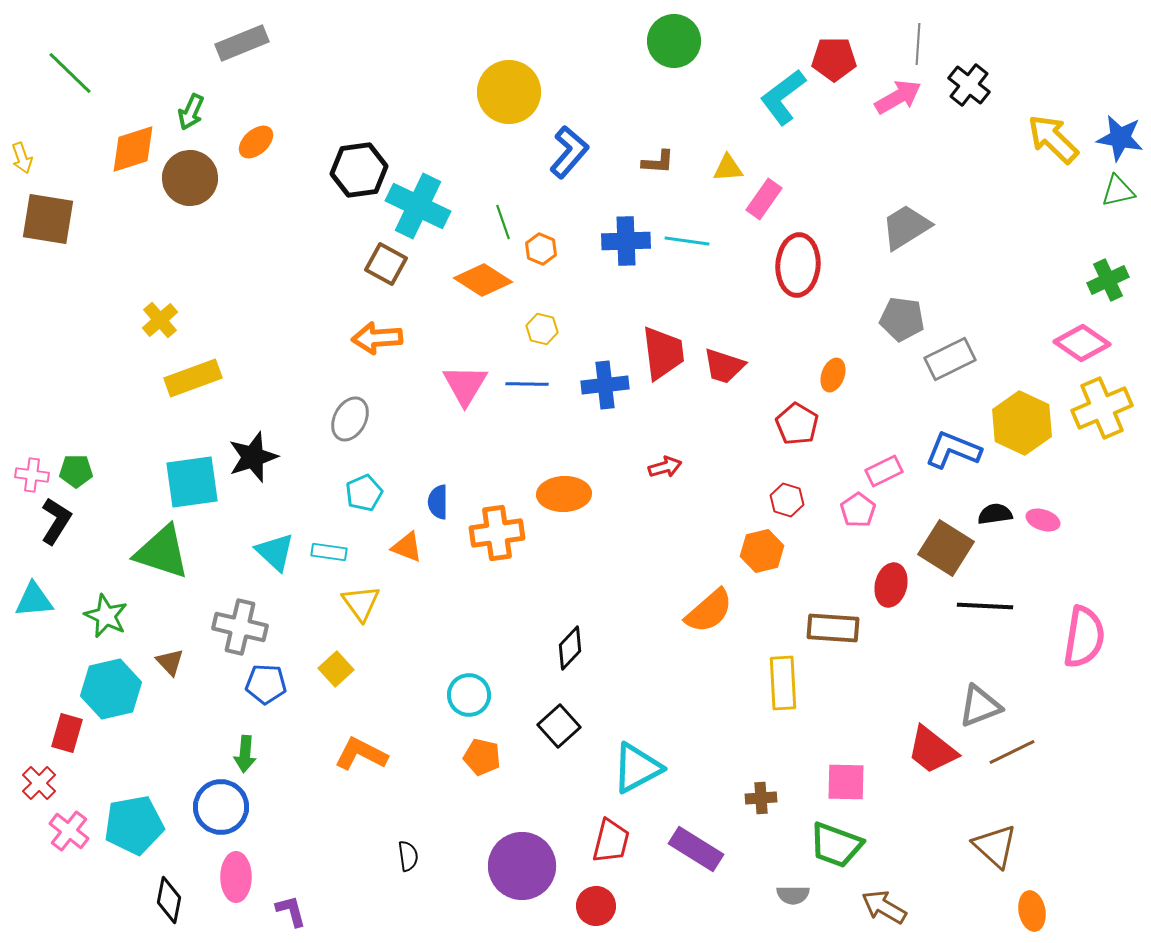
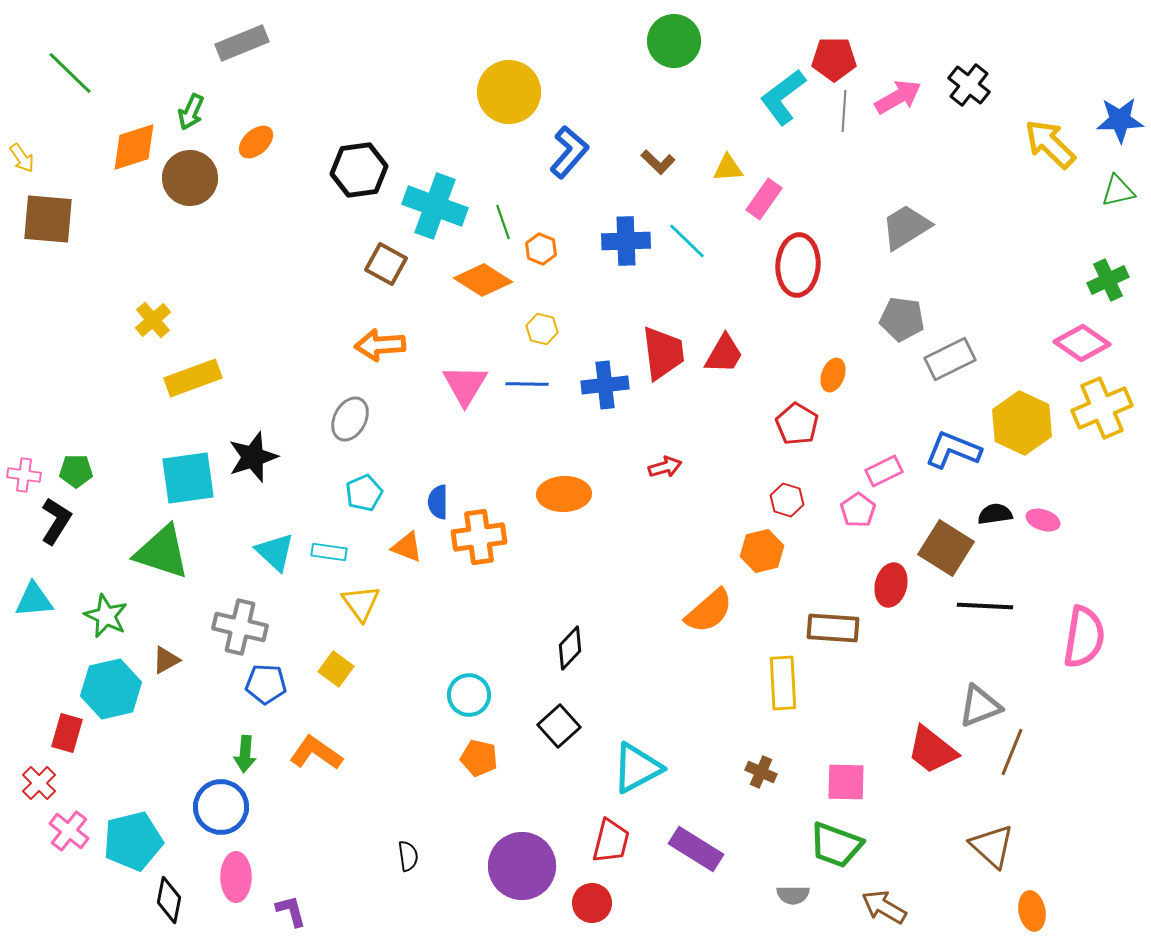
gray line at (918, 44): moved 74 px left, 67 px down
blue star at (1120, 138): moved 18 px up; rotated 12 degrees counterclockwise
yellow arrow at (1053, 139): moved 3 px left, 5 px down
orange diamond at (133, 149): moved 1 px right, 2 px up
yellow arrow at (22, 158): rotated 16 degrees counterclockwise
brown L-shape at (658, 162): rotated 40 degrees clockwise
cyan cross at (418, 206): moved 17 px right; rotated 6 degrees counterclockwise
brown square at (48, 219): rotated 4 degrees counterclockwise
cyan line at (687, 241): rotated 36 degrees clockwise
yellow cross at (160, 320): moved 7 px left
orange arrow at (377, 338): moved 3 px right, 7 px down
red trapezoid at (724, 366): moved 12 px up; rotated 78 degrees counterclockwise
pink cross at (32, 475): moved 8 px left
cyan square at (192, 482): moved 4 px left, 4 px up
orange cross at (497, 533): moved 18 px left, 4 px down
brown triangle at (170, 662): moved 4 px left, 2 px up; rotated 44 degrees clockwise
yellow square at (336, 669): rotated 12 degrees counterclockwise
brown line at (1012, 752): rotated 42 degrees counterclockwise
orange L-shape at (361, 754): moved 45 px left, 1 px up; rotated 8 degrees clockwise
orange pentagon at (482, 757): moved 3 px left, 1 px down
brown cross at (761, 798): moved 26 px up; rotated 28 degrees clockwise
cyan pentagon at (134, 825): moved 1 px left, 16 px down; rotated 4 degrees counterclockwise
brown triangle at (995, 846): moved 3 px left
red circle at (596, 906): moved 4 px left, 3 px up
